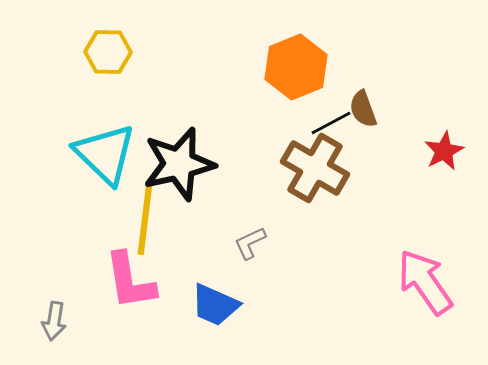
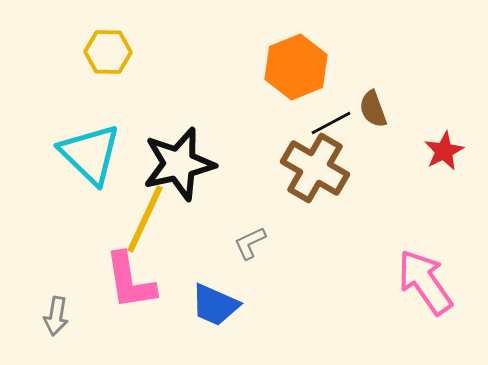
brown semicircle: moved 10 px right
cyan triangle: moved 15 px left
yellow line: rotated 18 degrees clockwise
gray arrow: moved 2 px right, 5 px up
